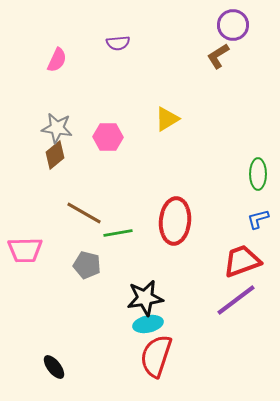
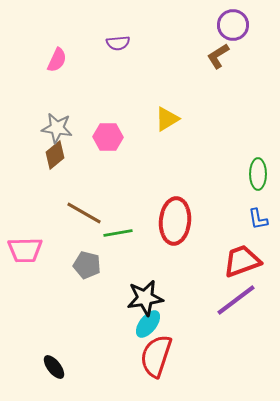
blue L-shape: rotated 85 degrees counterclockwise
cyan ellipse: rotated 40 degrees counterclockwise
